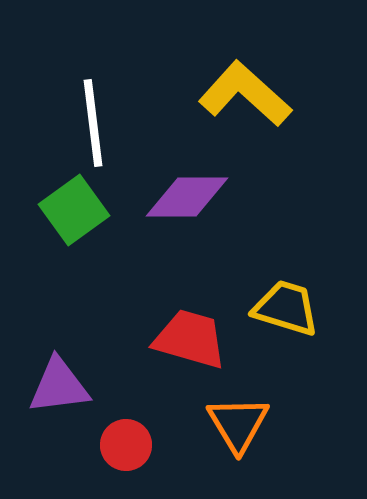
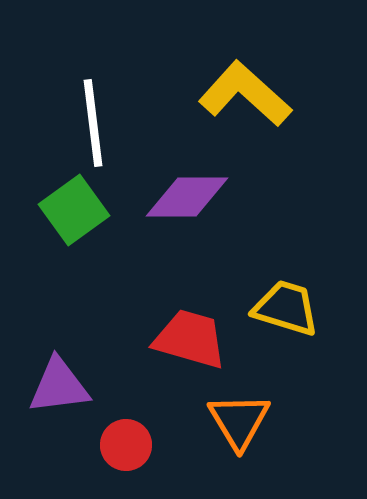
orange triangle: moved 1 px right, 3 px up
